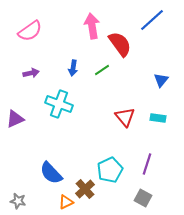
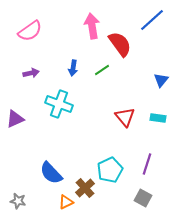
brown cross: moved 1 px up
